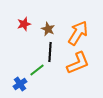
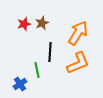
brown star: moved 6 px left, 6 px up; rotated 24 degrees clockwise
green line: rotated 63 degrees counterclockwise
